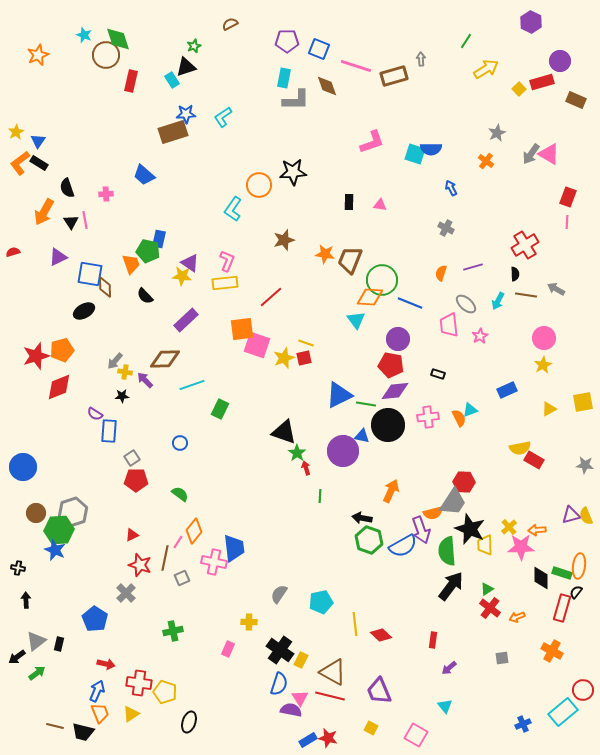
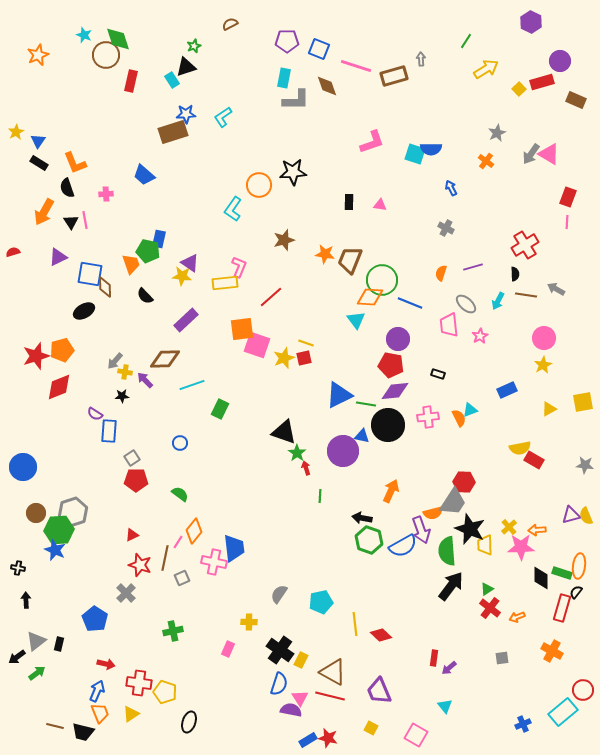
orange L-shape at (20, 163): moved 55 px right; rotated 75 degrees counterclockwise
pink L-shape at (227, 261): moved 12 px right, 6 px down
red rectangle at (433, 640): moved 1 px right, 18 px down
